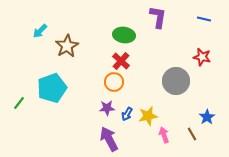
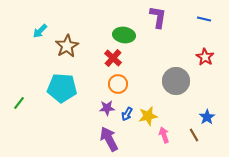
red star: moved 3 px right; rotated 18 degrees clockwise
red cross: moved 8 px left, 3 px up
orange circle: moved 4 px right, 2 px down
cyan pentagon: moved 10 px right; rotated 24 degrees clockwise
brown line: moved 2 px right, 1 px down
